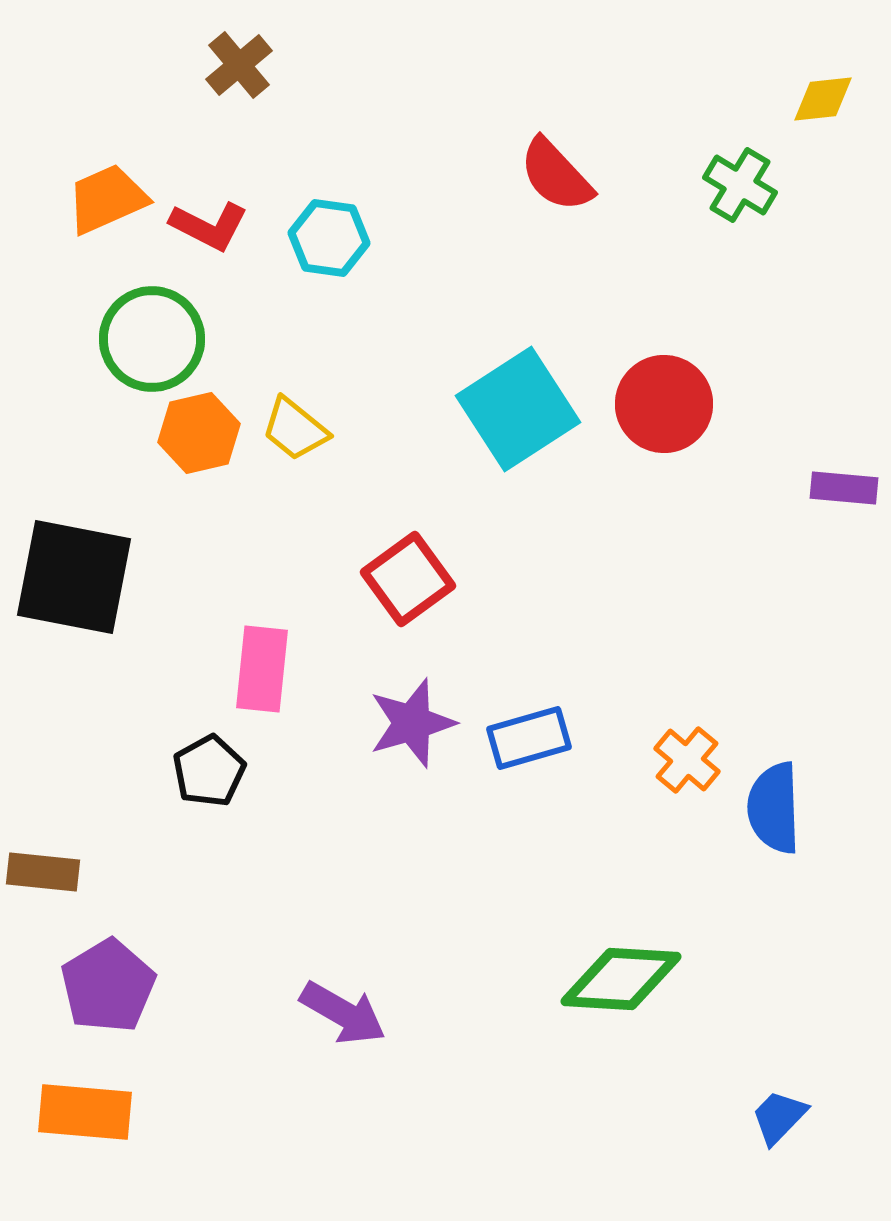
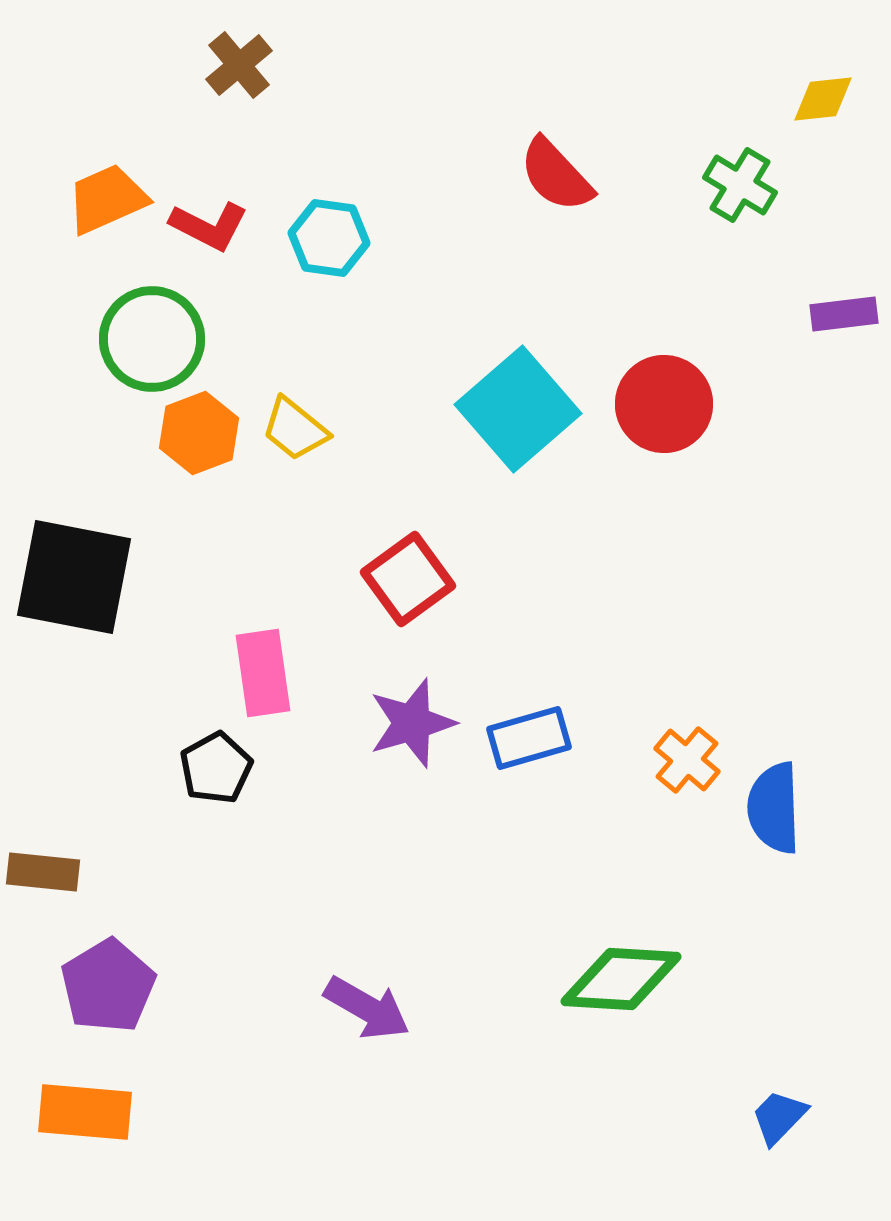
cyan square: rotated 8 degrees counterclockwise
orange hexagon: rotated 8 degrees counterclockwise
purple rectangle: moved 174 px up; rotated 12 degrees counterclockwise
pink rectangle: moved 1 px right, 4 px down; rotated 14 degrees counterclockwise
black pentagon: moved 7 px right, 3 px up
purple arrow: moved 24 px right, 5 px up
